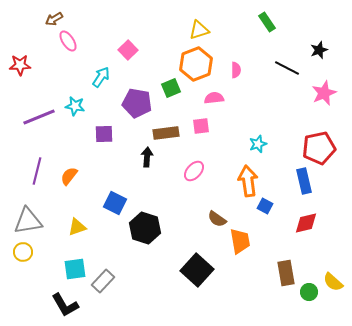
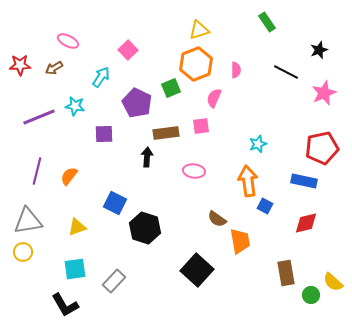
brown arrow at (54, 19): moved 49 px down
pink ellipse at (68, 41): rotated 30 degrees counterclockwise
black line at (287, 68): moved 1 px left, 4 px down
pink semicircle at (214, 98): rotated 60 degrees counterclockwise
purple pentagon at (137, 103): rotated 16 degrees clockwise
red pentagon at (319, 148): moved 3 px right
pink ellipse at (194, 171): rotated 55 degrees clockwise
blue rectangle at (304, 181): rotated 65 degrees counterclockwise
gray rectangle at (103, 281): moved 11 px right
green circle at (309, 292): moved 2 px right, 3 px down
